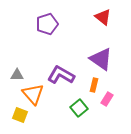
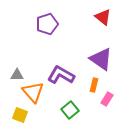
orange triangle: moved 2 px up
green square: moved 9 px left, 2 px down
